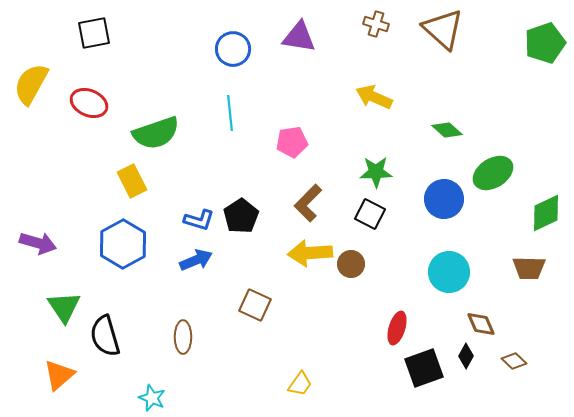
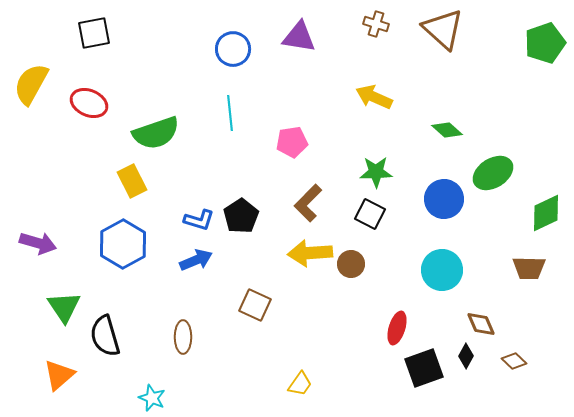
cyan circle at (449, 272): moved 7 px left, 2 px up
